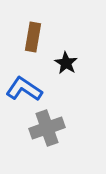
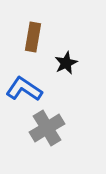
black star: rotated 15 degrees clockwise
gray cross: rotated 12 degrees counterclockwise
